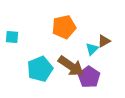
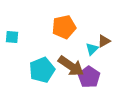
cyan pentagon: moved 2 px right, 1 px down
